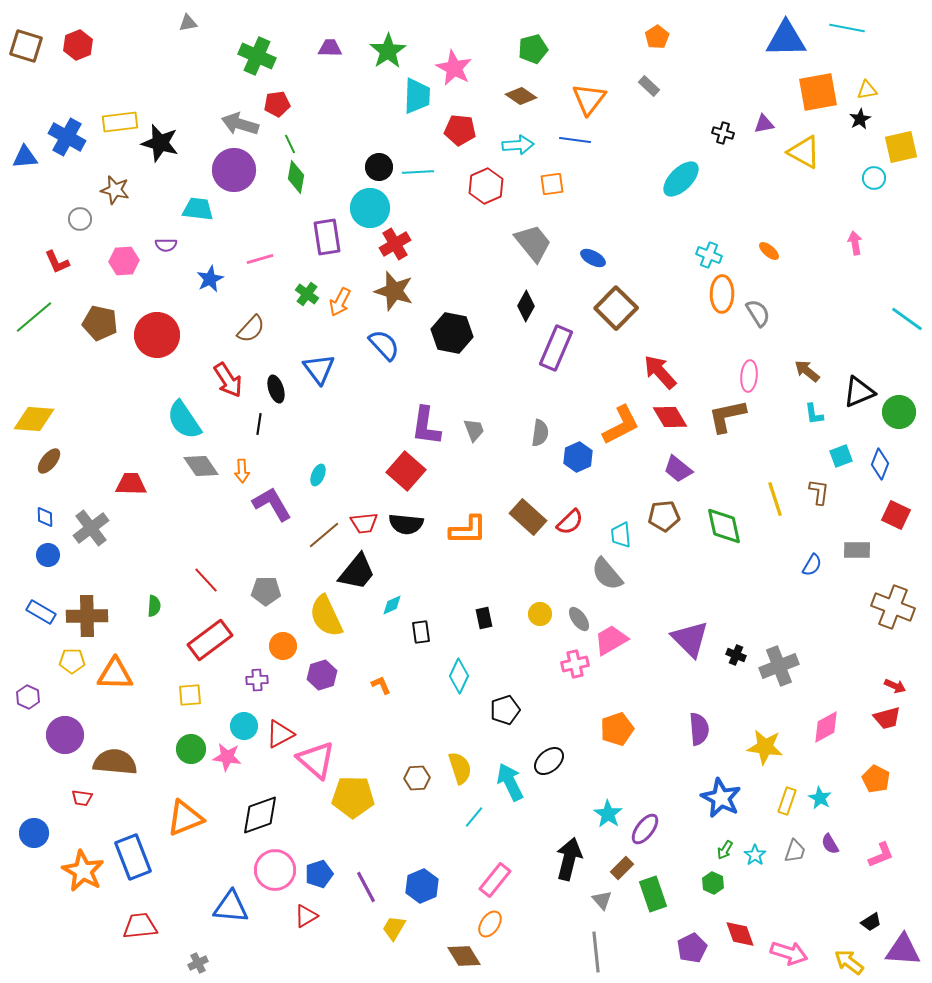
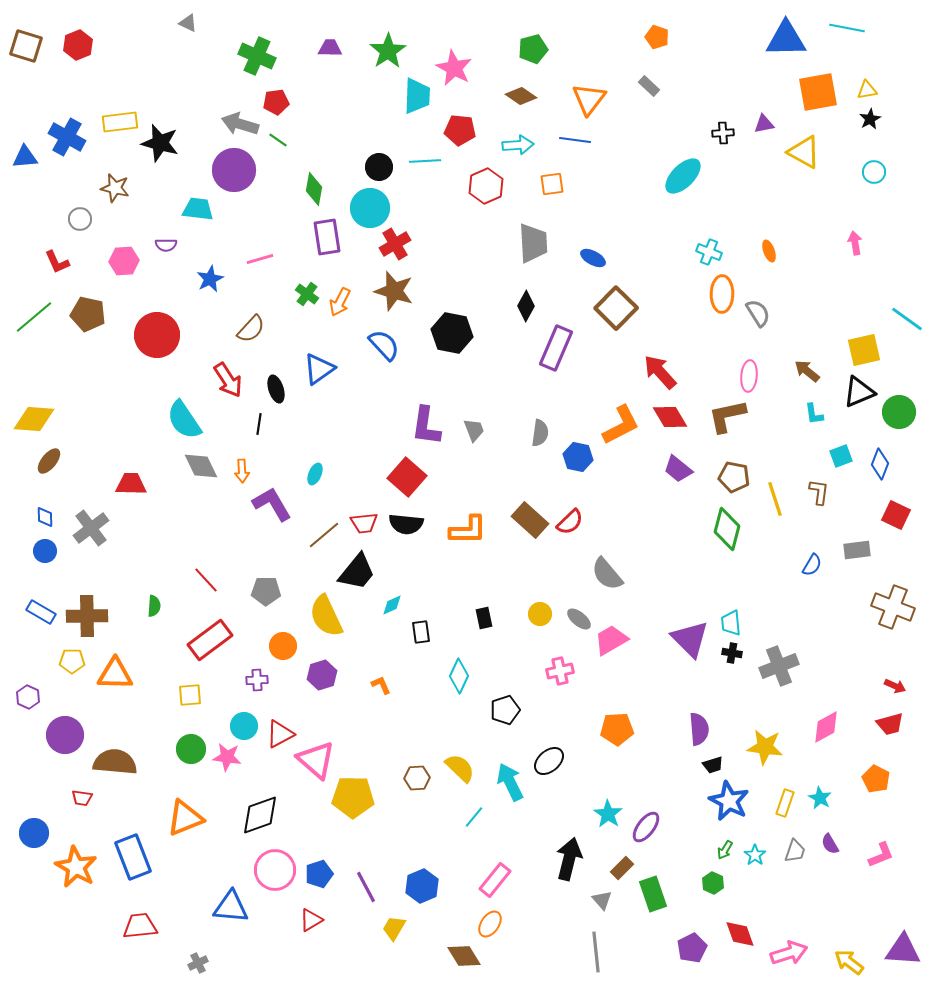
gray triangle at (188, 23): rotated 36 degrees clockwise
orange pentagon at (657, 37): rotated 20 degrees counterclockwise
red pentagon at (277, 104): moved 1 px left, 2 px up
black star at (860, 119): moved 10 px right
black cross at (723, 133): rotated 20 degrees counterclockwise
green line at (290, 144): moved 12 px left, 4 px up; rotated 30 degrees counterclockwise
yellow square at (901, 147): moved 37 px left, 203 px down
cyan line at (418, 172): moved 7 px right, 11 px up
green diamond at (296, 177): moved 18 px right, 12 px down
cyan circle at (874, 178): moved 6 px up
cyan ellipse at (681, 179): moved 2 px right, 3 px up
brown star at (115, 190): moved 2 px up
gray trapezoid at (533, 243): rotated 36 degrees clockwise
orange ellipse at (769, 251): rotated 30 degrees clockwise
cyan cross at (709, 255): moved 3 px up
brown pentagon at (100, 323): moved 12 px left, 9 px up
blue triangle at (319, 369): rotated 32 degrees clockwise
blue hexagon at (578, 457): rotated 24 degrees counterclockwise
gray diamond at (201, 466): rotated 9 degrees clockwise
red square at (406, 471): moved 1 px right, 6 px down
cyan ellipse at (318, 475): moved 3 px left, 1 px up
brown pentagon at (664, 516): moved 70 px right, 39 px up; rotated 16 degrees clockwise
brown rectangle at (528, 517): moved 2 px right, 3 px down
green diamond at (724, 526): moved 3 px right, 3 px down; rotated 27 degrees clockwise
cyan trapezoid at (621, 535): moved 110 px right, 88 px down
gray rectangle at (857, 550): rotated 8 degrees counterclockwise
blue circle at (48, 555): moved 3 px left, 4 px up
gray ellipse at (579, 619): rotated 15 degrees counterclockwise
black cross at (736, 655): moved 4 px left, 2 px up; rotated 12 degrees counterclockwise
pink cross at (575, 664): moved 15 px left, 7 px down
red trapezoid at (887, 718): moved 3 px right, 6 px down
orange pentagon at (617, 729): rotated 16 degrees clockwise
yellow semicircle at (460, 768): rotated 28 degrees counterclockwise
blue star at (721, 798): moved 8 px right, 3 px down
yellow rectangle at (787, 801): moved 2 px left, 2 px down
purple ellipse at (645, 829): moved 1 px right, 2 px up
orange star at (83, 871): moved 7 px left, 4 px up
red triangle at (306, 916): moved 5 px right, 4 px down
black trapezoid at (871, 922): moved 158 px left, 157 px up; rotated 15 degrees clockwise
pink arrow at (789, 953): rotated 36 degrees counterclockwise
